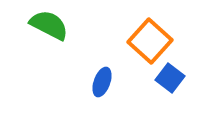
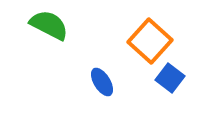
blue ellipse: rotated 52 degrees counterclockwise
